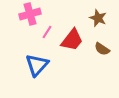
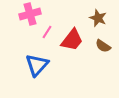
brown semicircle: moved 1 px right, 3 px up
